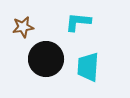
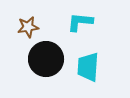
cyan L-shape: moved 2 px right
brown star: moved 5 px right
